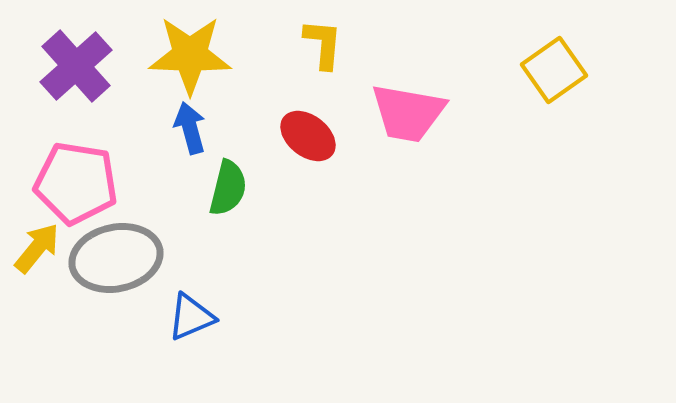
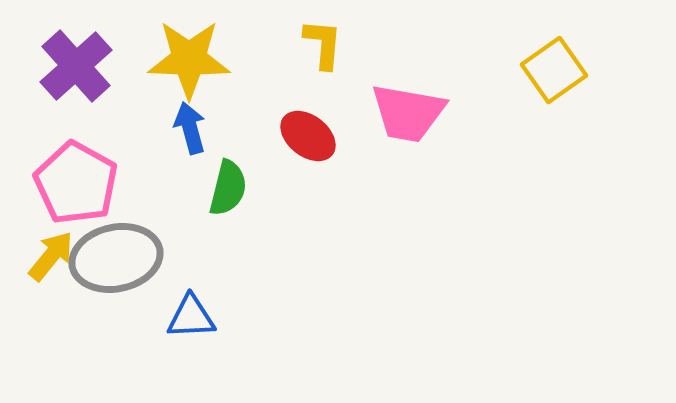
yellow star: moved 1 px left, 4 px down
pink pentagon: rotated 20 degrees clockwise
yellow arrow: moved 14 px right, 8 px down
blue triangle: rotated 20 degrees clockwise
